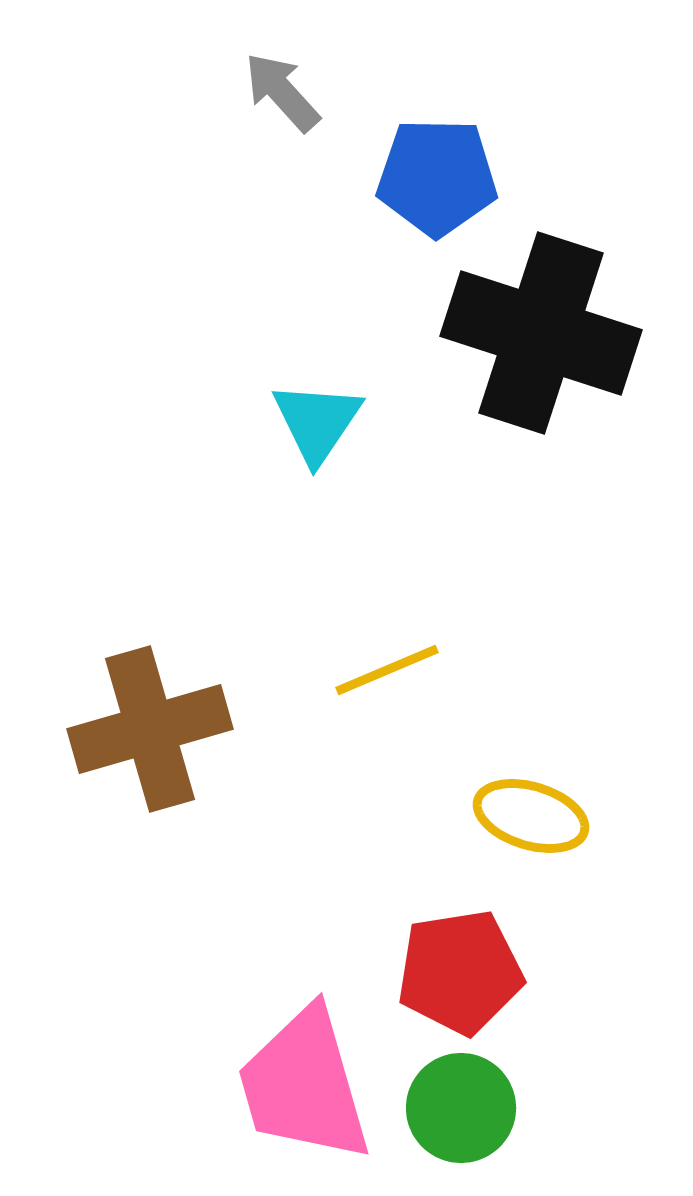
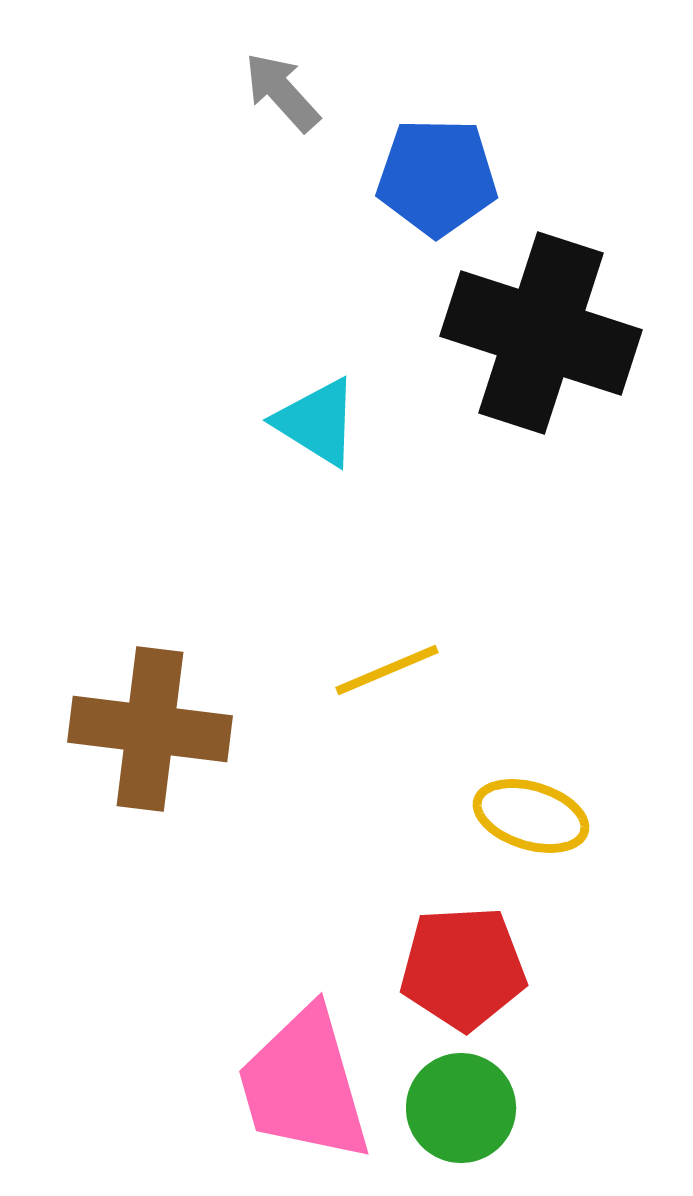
cyan triangle: rotated 32 degrees counterclockwise
brown cross: rotated 23 degrees clockwise
red pentagon: moved 3 px right, 4 px up; rotated 6 degrees clockwise
